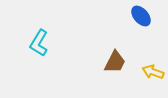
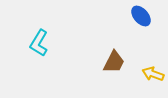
brown trapezoid: moved 1 px left
yellow arrow: moved 2 px down
